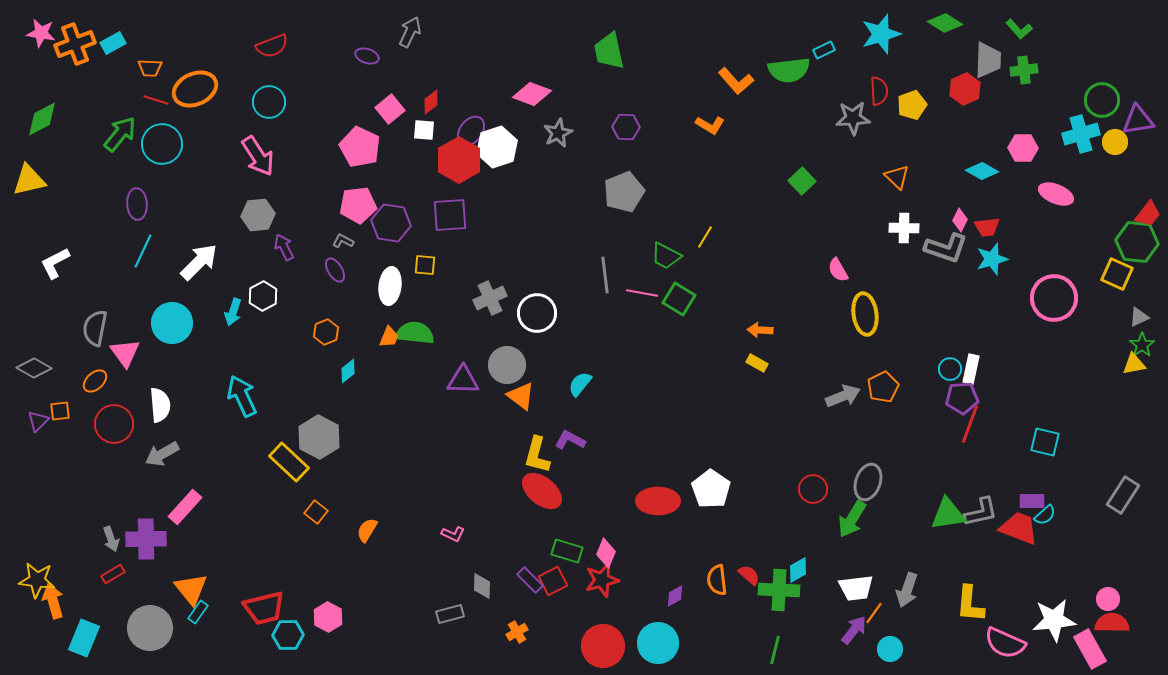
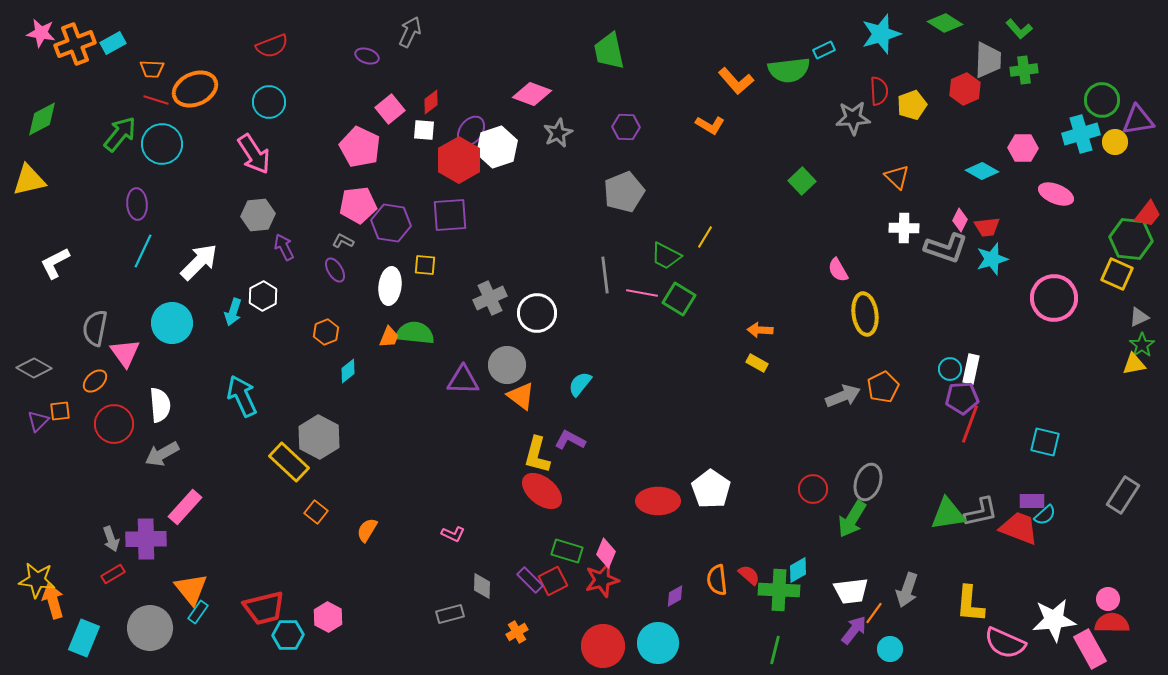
orange trapezoid at (150, 68): moved 2 px right, 1 px down
pink arrow at (258, 156): moved 4 px left, 2 px up
green hexagon at (1137, 242): moved 6 px left, 3 px up
white trapezoid at (856, 588): moved 5 px left, 3 px down
